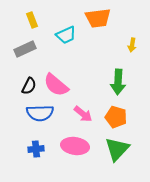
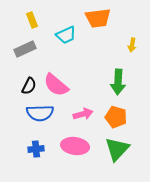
pink arrow: rotated 54 degrees counterclockwise
